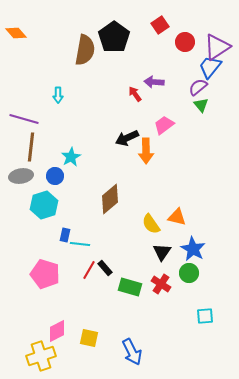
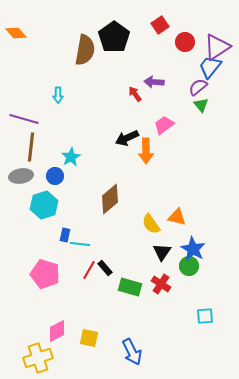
green circle: moved 7 px up
yellow cross: moved 3 px left, 2 px down
